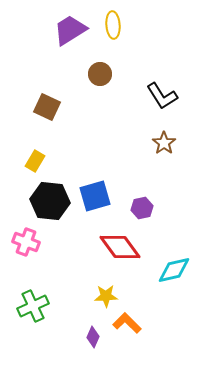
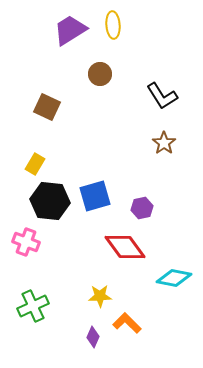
yellow rectangle: moved 3 px down
red diamond: moved 5 px right
cyan diamond: moved 8 px down; rotated 24 degrees clockwise
yellow star: moved 6 px left
